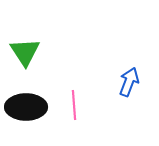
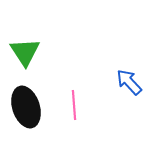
blue arrow: rotated 64 degrees counterclockwise
black ellipse: rotated 72 degrees clockwise
